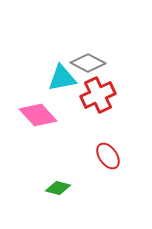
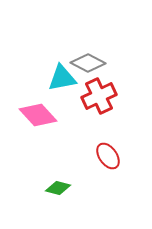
red cross: moved 1 px right, 1 px down
